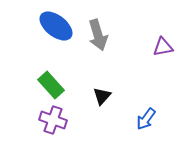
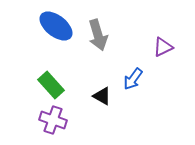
purple triangle: rotated 15 degrees counterclockwise
black triangle: rotated 42 degrees counterclockwise
blue arrow: moved 13 px left, 40 px up
